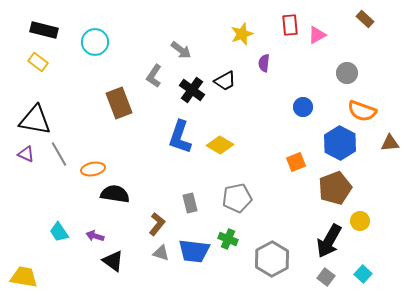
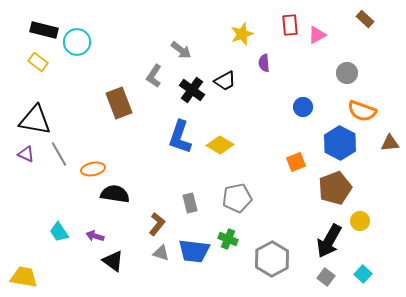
cyan circle at (95, 42): moved 18 px left
purple semicircle at (264, 63): rotated 12 degrees counterclockwise
